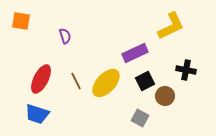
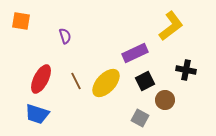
yellow L-shape: rotated 12 degrees counterclockwise
brown circle: moved 4 px down
